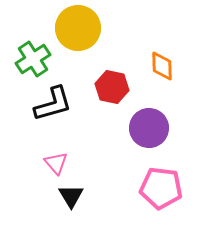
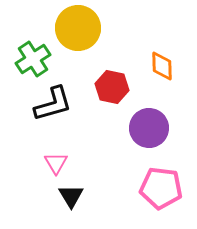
pink triangle: rotated 10 degrees clockwise
